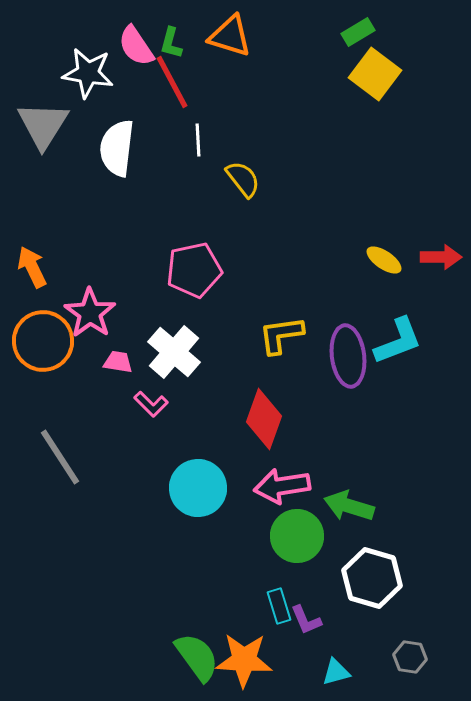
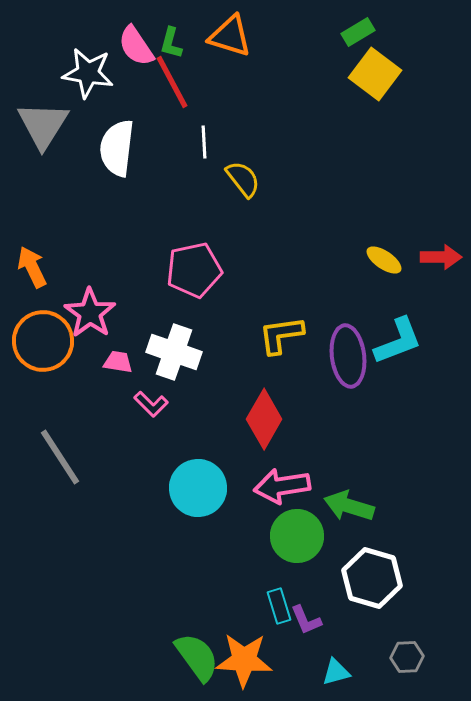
white line: moved 6 px right, 2 px down
white cross: rotated 22 degrees counterclockwise
red diamond: rotated 10 degrees clockwise
gray hexagon: moved 3 px left; rotated 12 degrees counterclockwise
